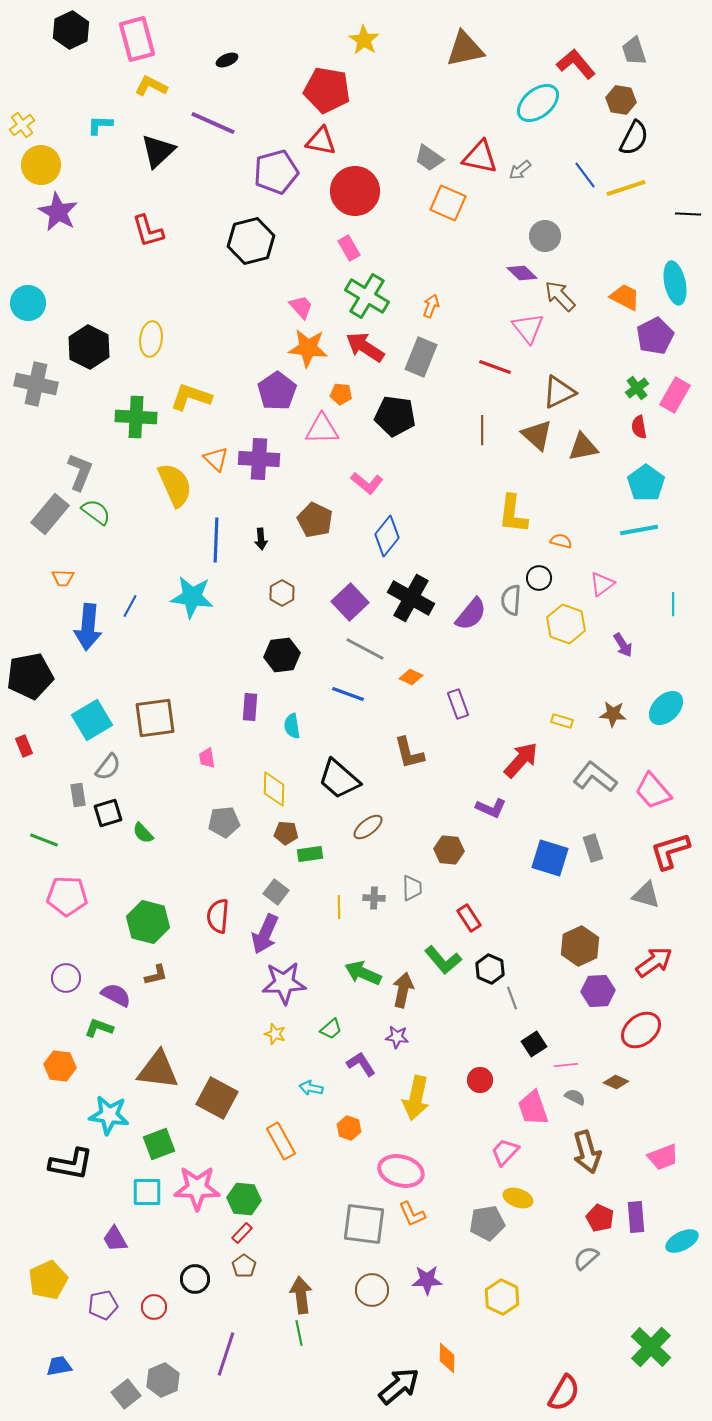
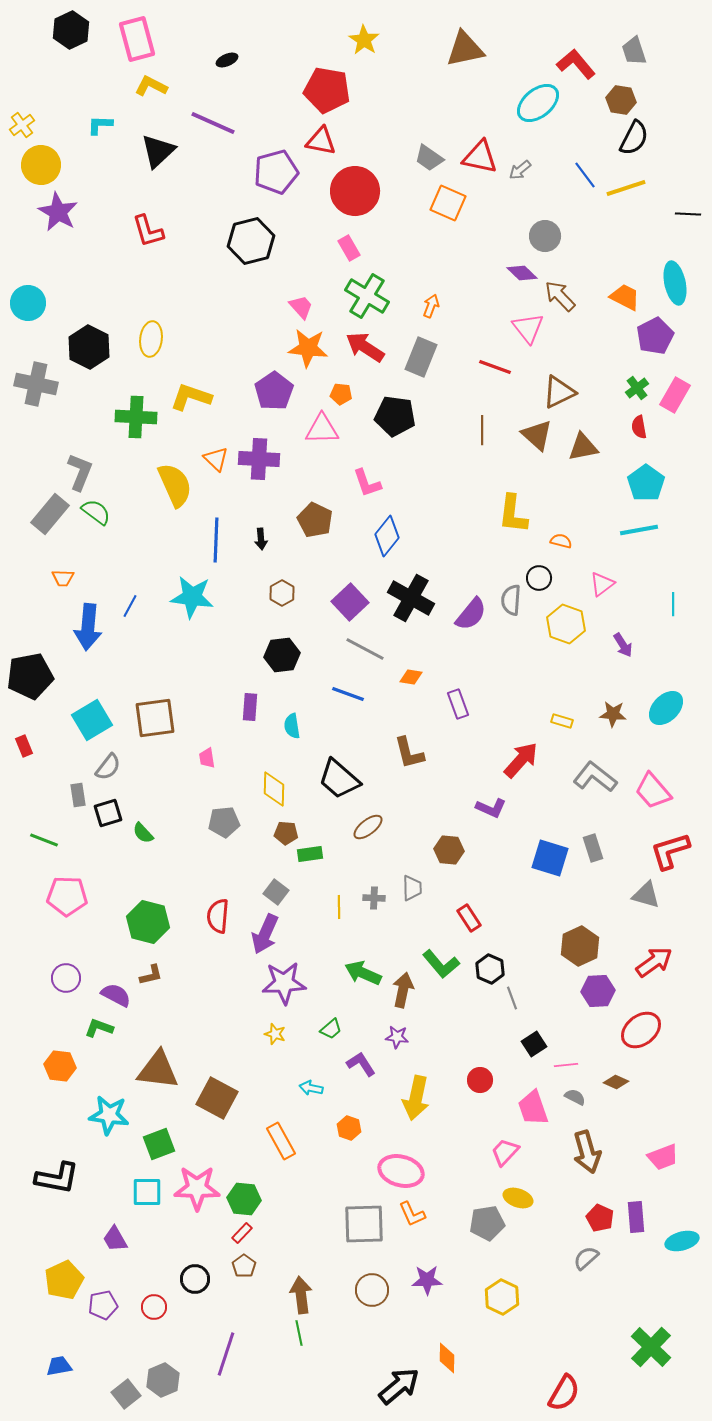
purple pentagon at (277, 391): moved 3 px left
pink L-shape at (367, 483): rotated 32 degrees clockwise
orange diamond at (411, 677): rotated 15 degrees counterclockwise
green L-shape at (443, 960): moved 2 px left, 4 px down
brown L-shape at (156, 975): moved 5 px left
black L-shape at (71, 1164): moved 14 px left, 14 px down
gray square at (364, 1224): rotated 9 degrees counterclockwise
cyan ellipse at (682, 1241): rotated 12 degrees clockwise
yellow pentagon at (48, 1280): moved 16 px right
